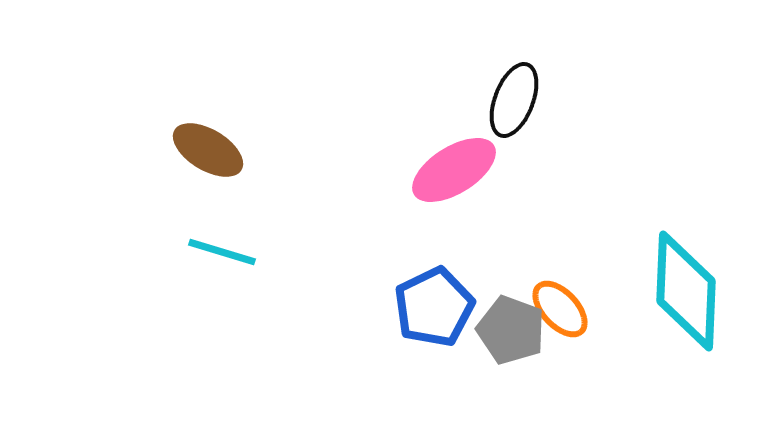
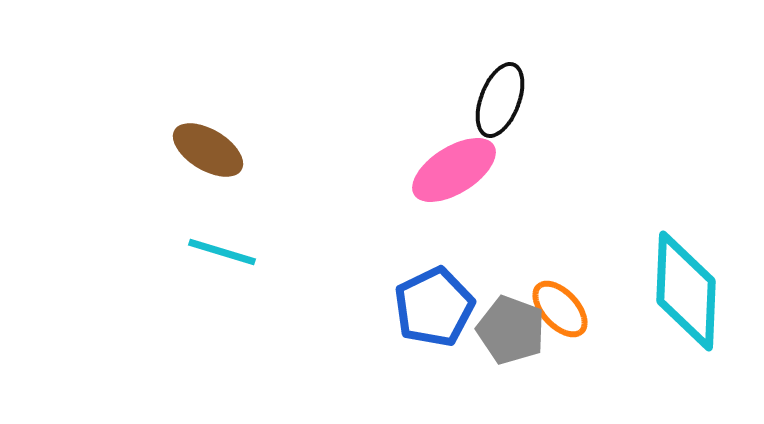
black ellipse: moved 14 px left
